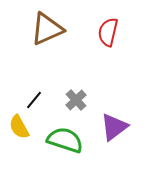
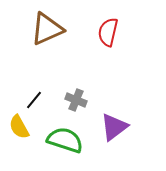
gray cross: rotated 25 degrees counterclockwise
